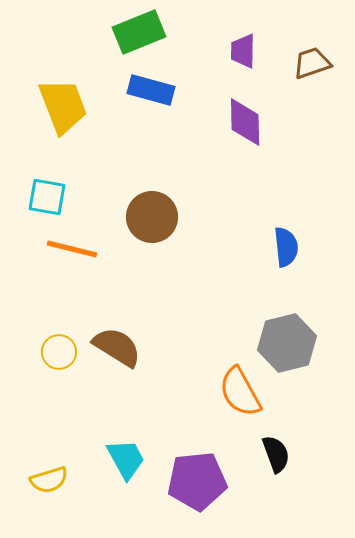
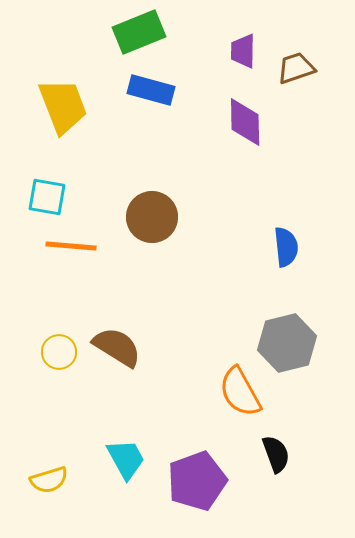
brown trapezoid: moved 16 px left, 5 px down
orange line: moved 1 px left, 3 px up; rotated 9 degrees counterclockwise
purple pentagon: rotated 14 degrees counterclockwise
